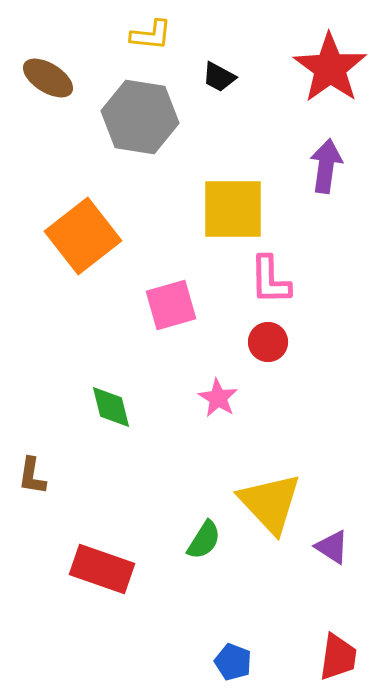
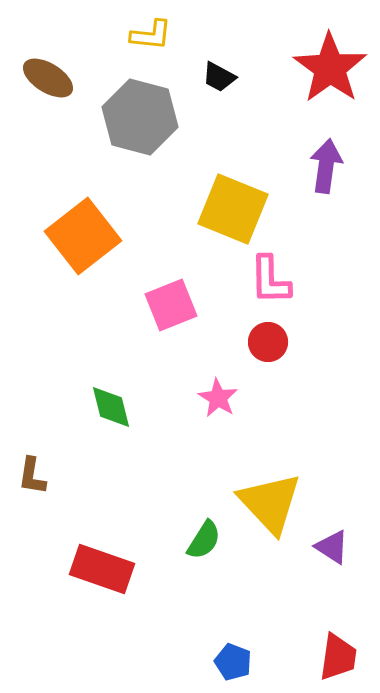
gray hexagon: rotated 6 degrees clockwise
yellow square: rotated 22 degrees clockwise
pink square: rotated 6 degrees counterclockwise
